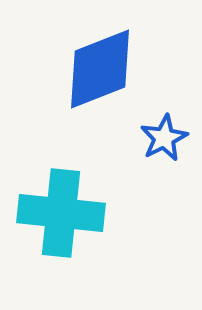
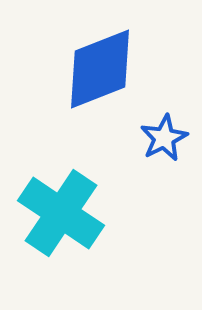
cyan cross: rotated 28 degrees clockwise
